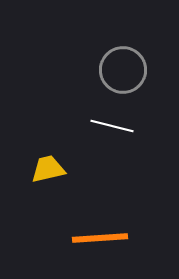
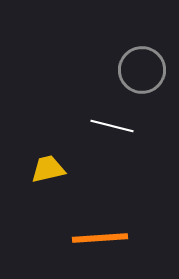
gray circle: moved 19 px right
